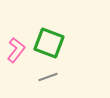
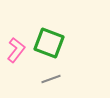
gray line: moved 3 px right, 2 px down
